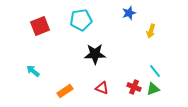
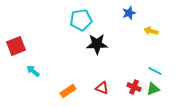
red square: moved 24 px left, 20 px down
yellow arrow: rotated 88 degrees clockwise
black star: moved 2 px right, 10 px up
cyan line: rotated 24 degrees counterclockwise
orange rectangle: moved 3 px right
